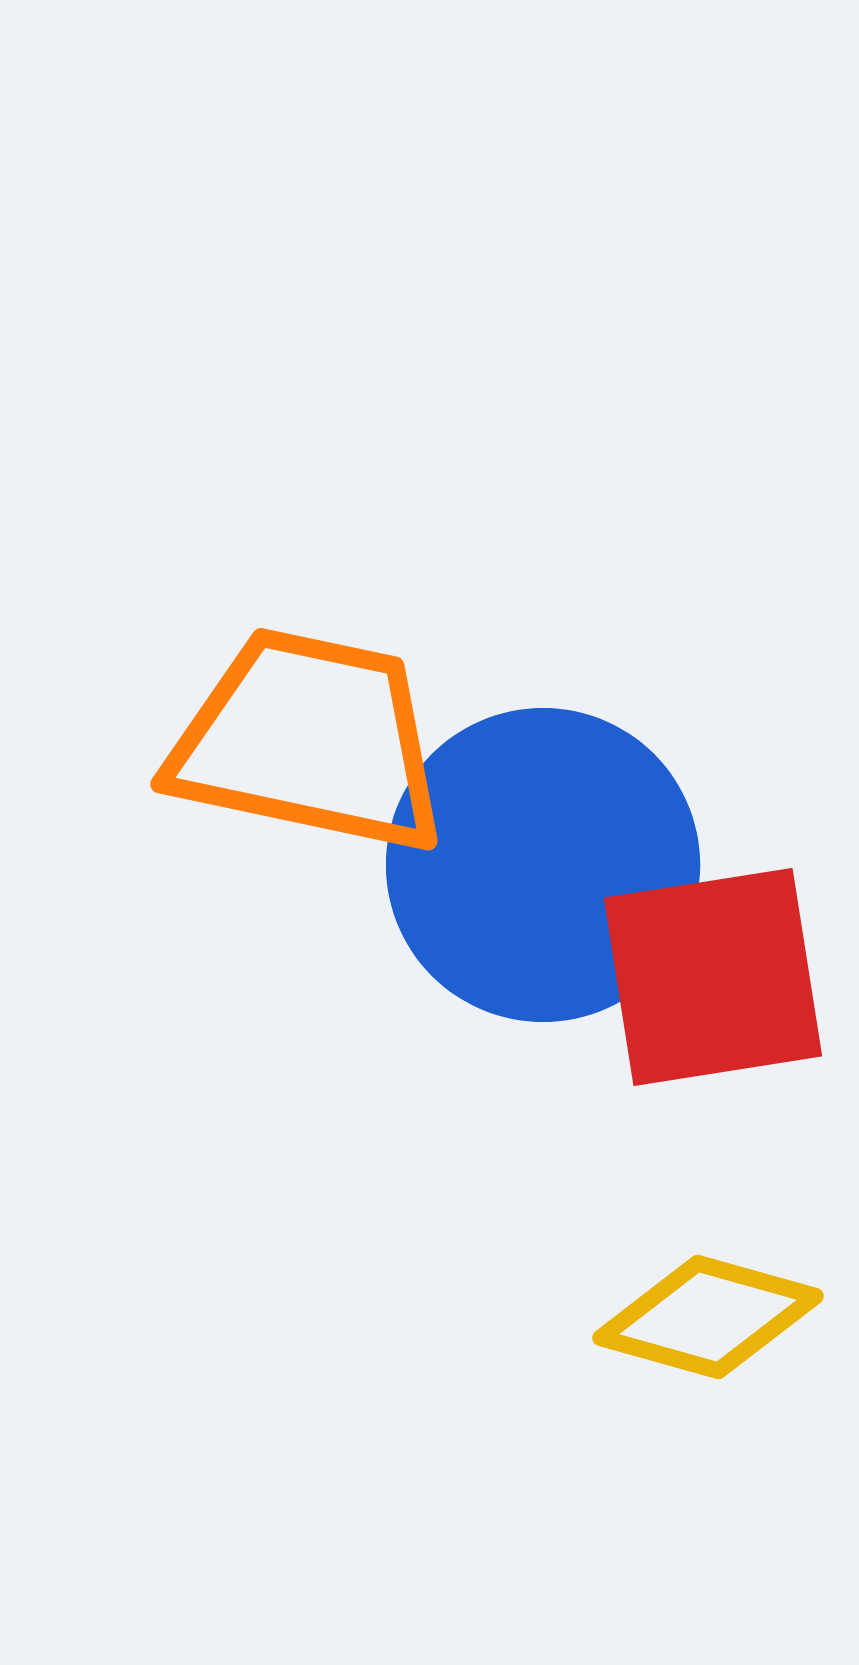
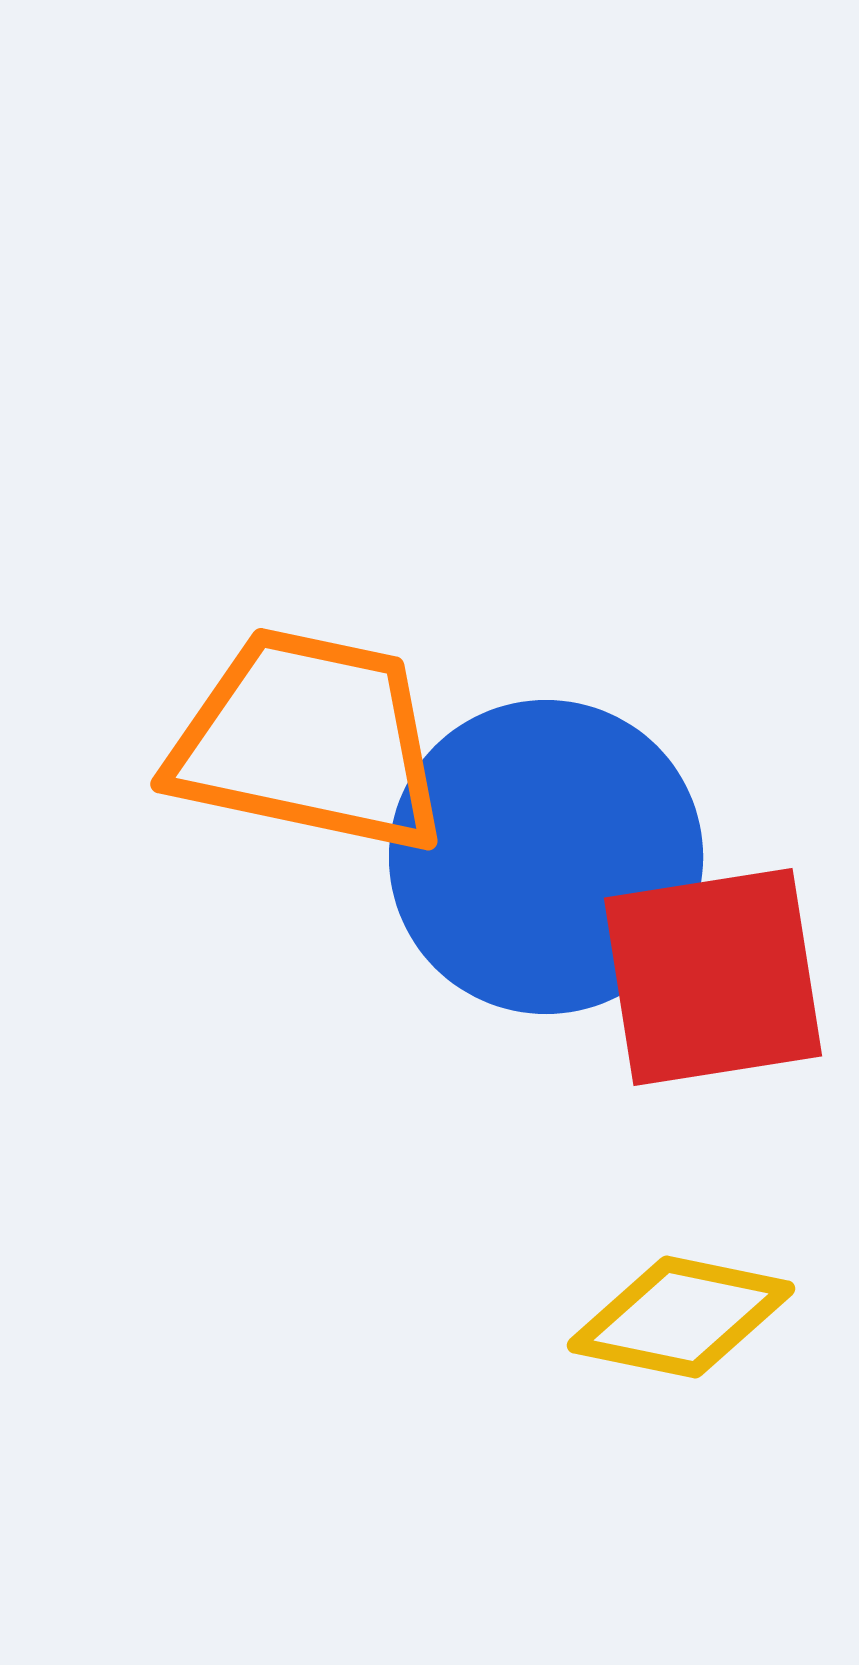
blue circle: moved 3 px right, 8 px up
yellow diamond: moved 27 px left; rotated 4 degrees counterclockwise
